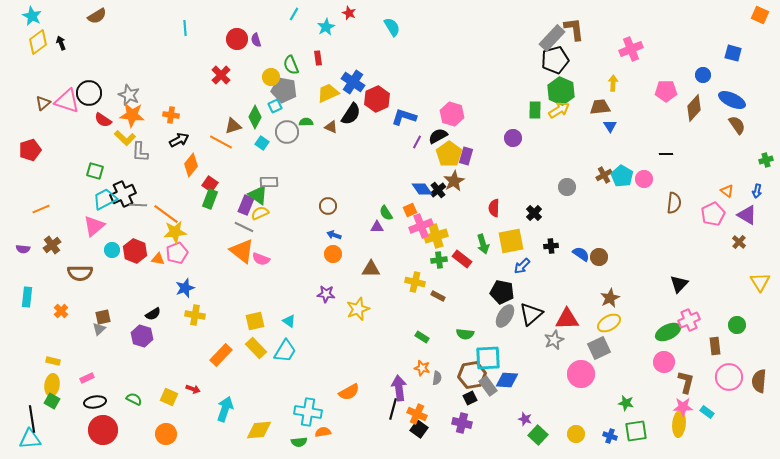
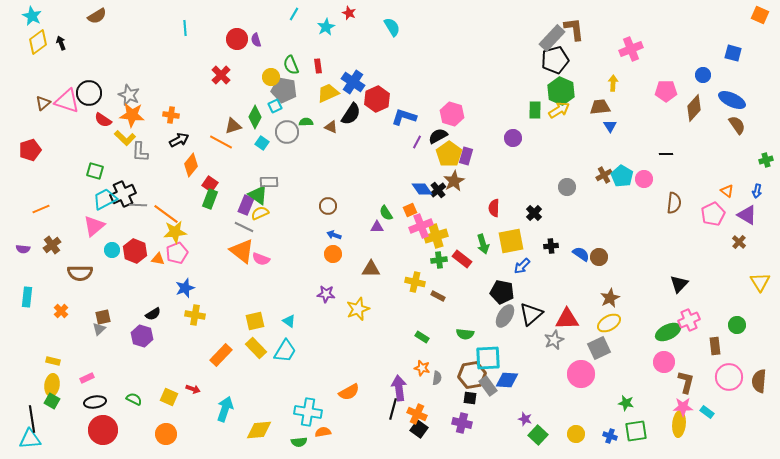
red rectangle at (318, 58): moved 8 px down
black square at (470, 398): rotated 32 degrees clockwise
